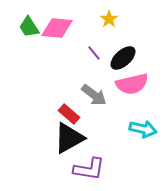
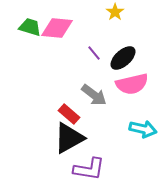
yellow star: moved 6 px right, 7 px up
green trapezoid: moved 1 px right; rotated 140 degrees clockwise
